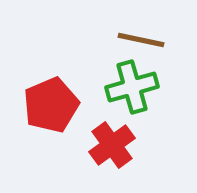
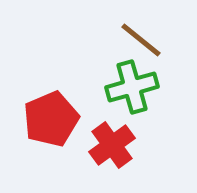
brown line: rotated 27 degrees clockwise
red pentagon: moved 14 px down
